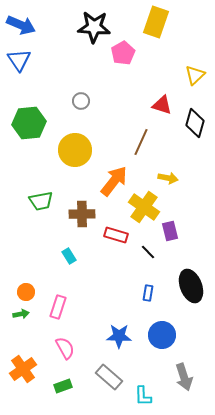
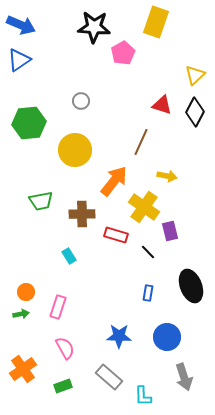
blue triangle: rotated 30 degrees clockwise
black diamond: moved 11 px up; rotated 12 degrees clockwise
yellow arrow: moved 1 px left, 2 px up
blue circle: moved 5 px right, 2 px down
